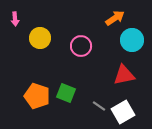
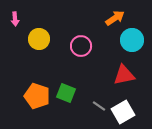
yellow circle: moved 1 px left, 1 px down
